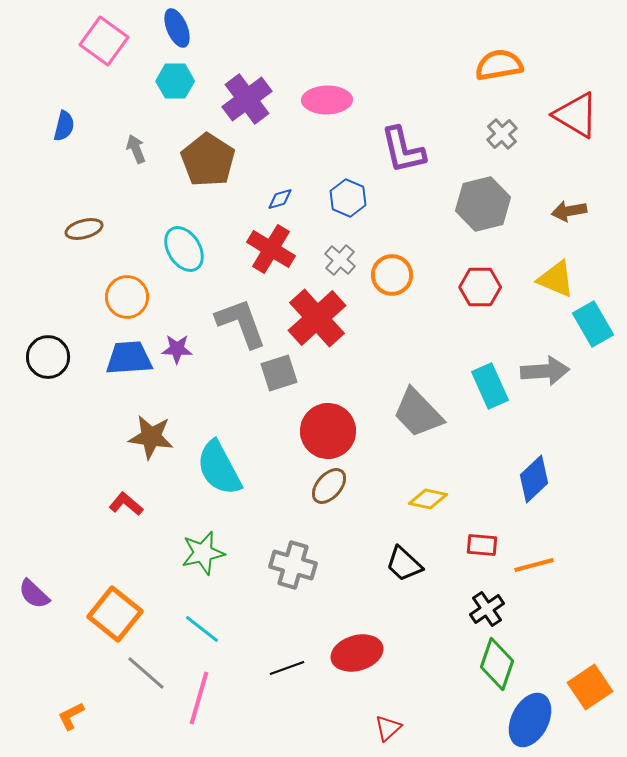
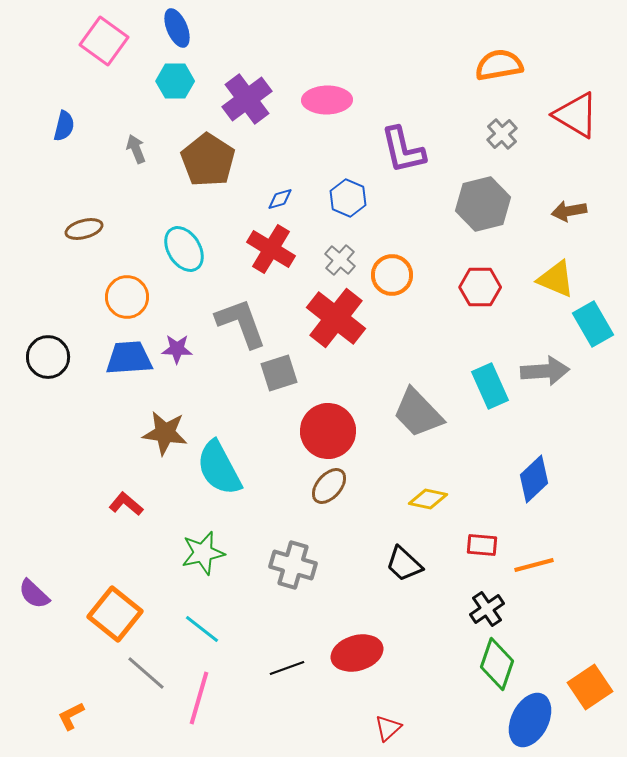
red cross at (317, 318): moved 19 px right; rotated 10 degrees counterclockwise
brown star at (151, 437): moved 14 px right, 4 px up
